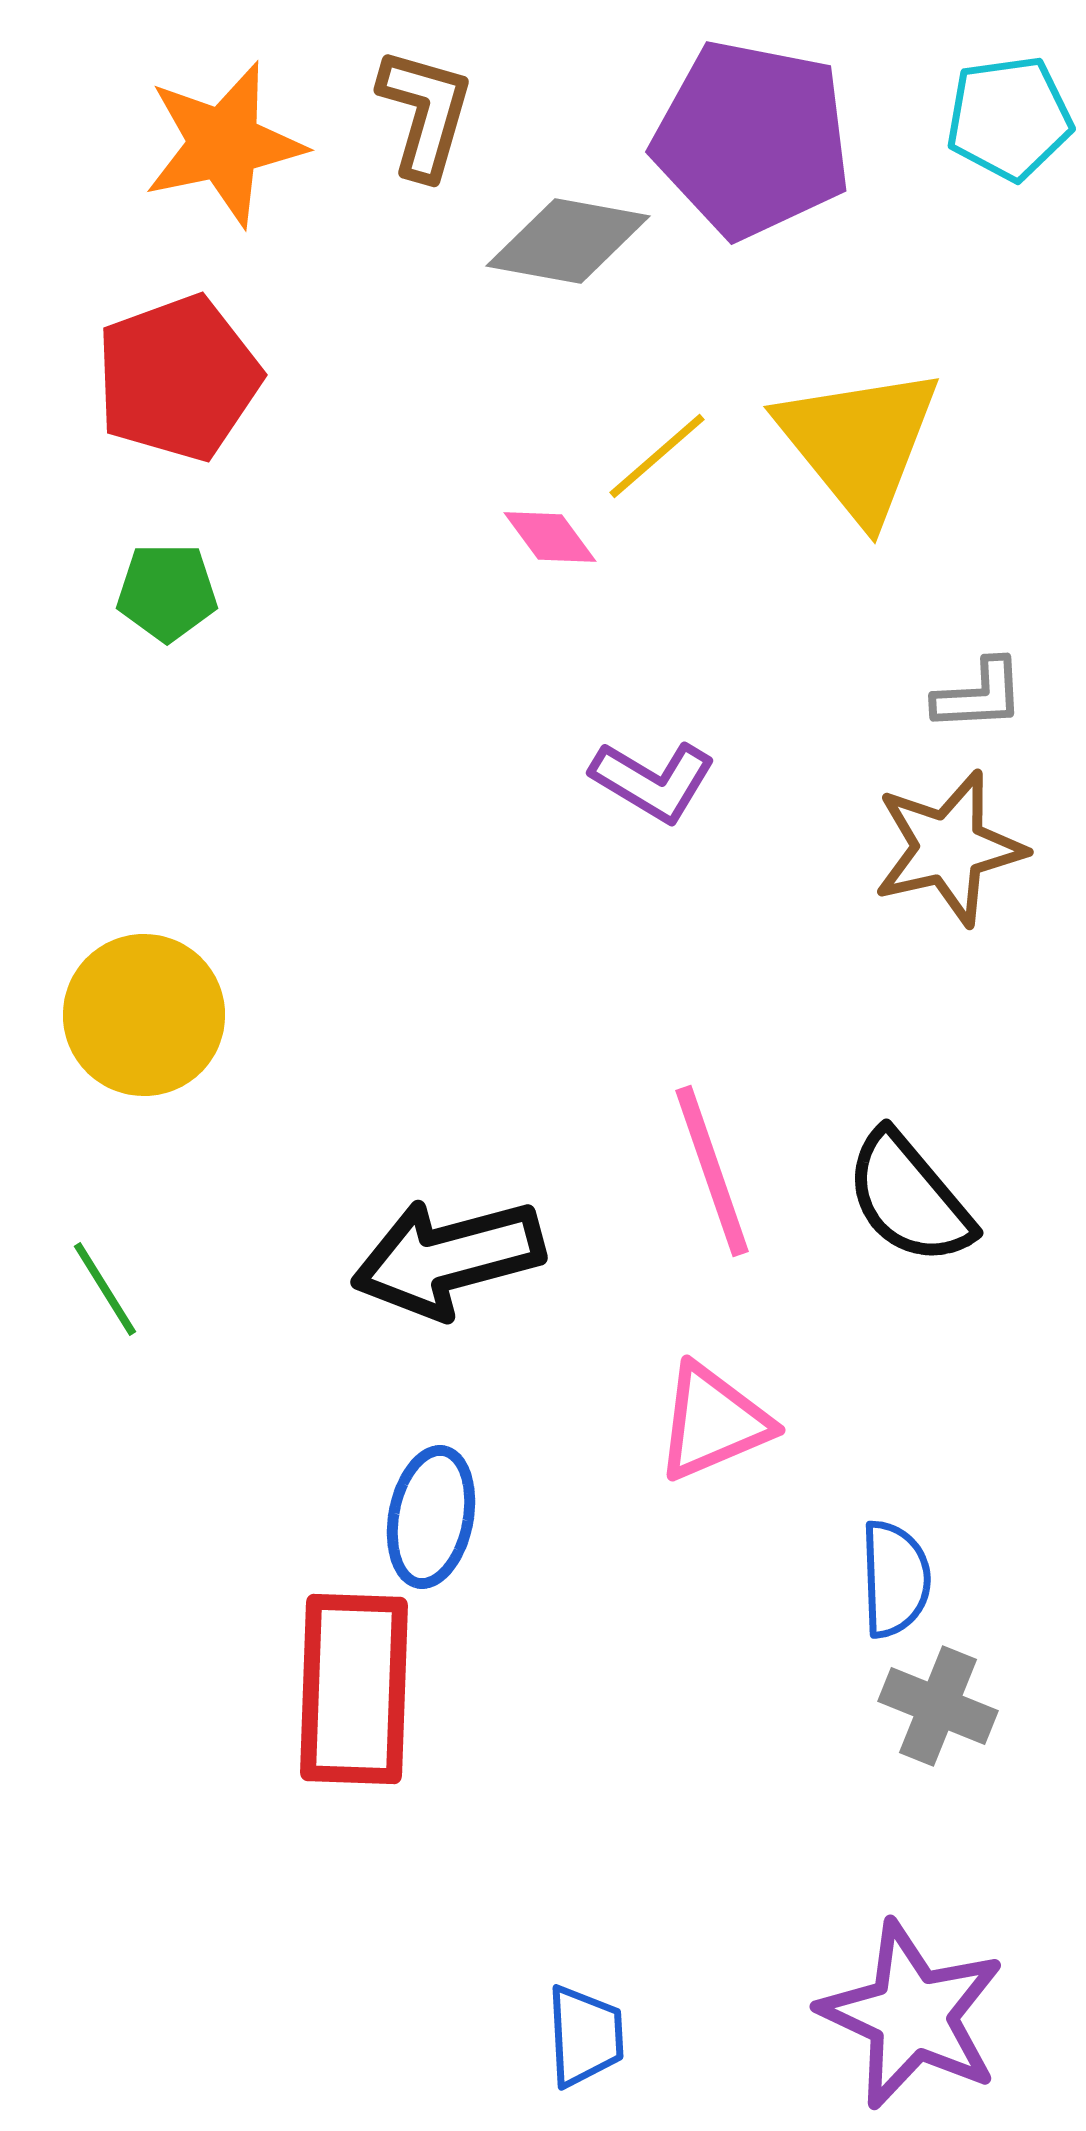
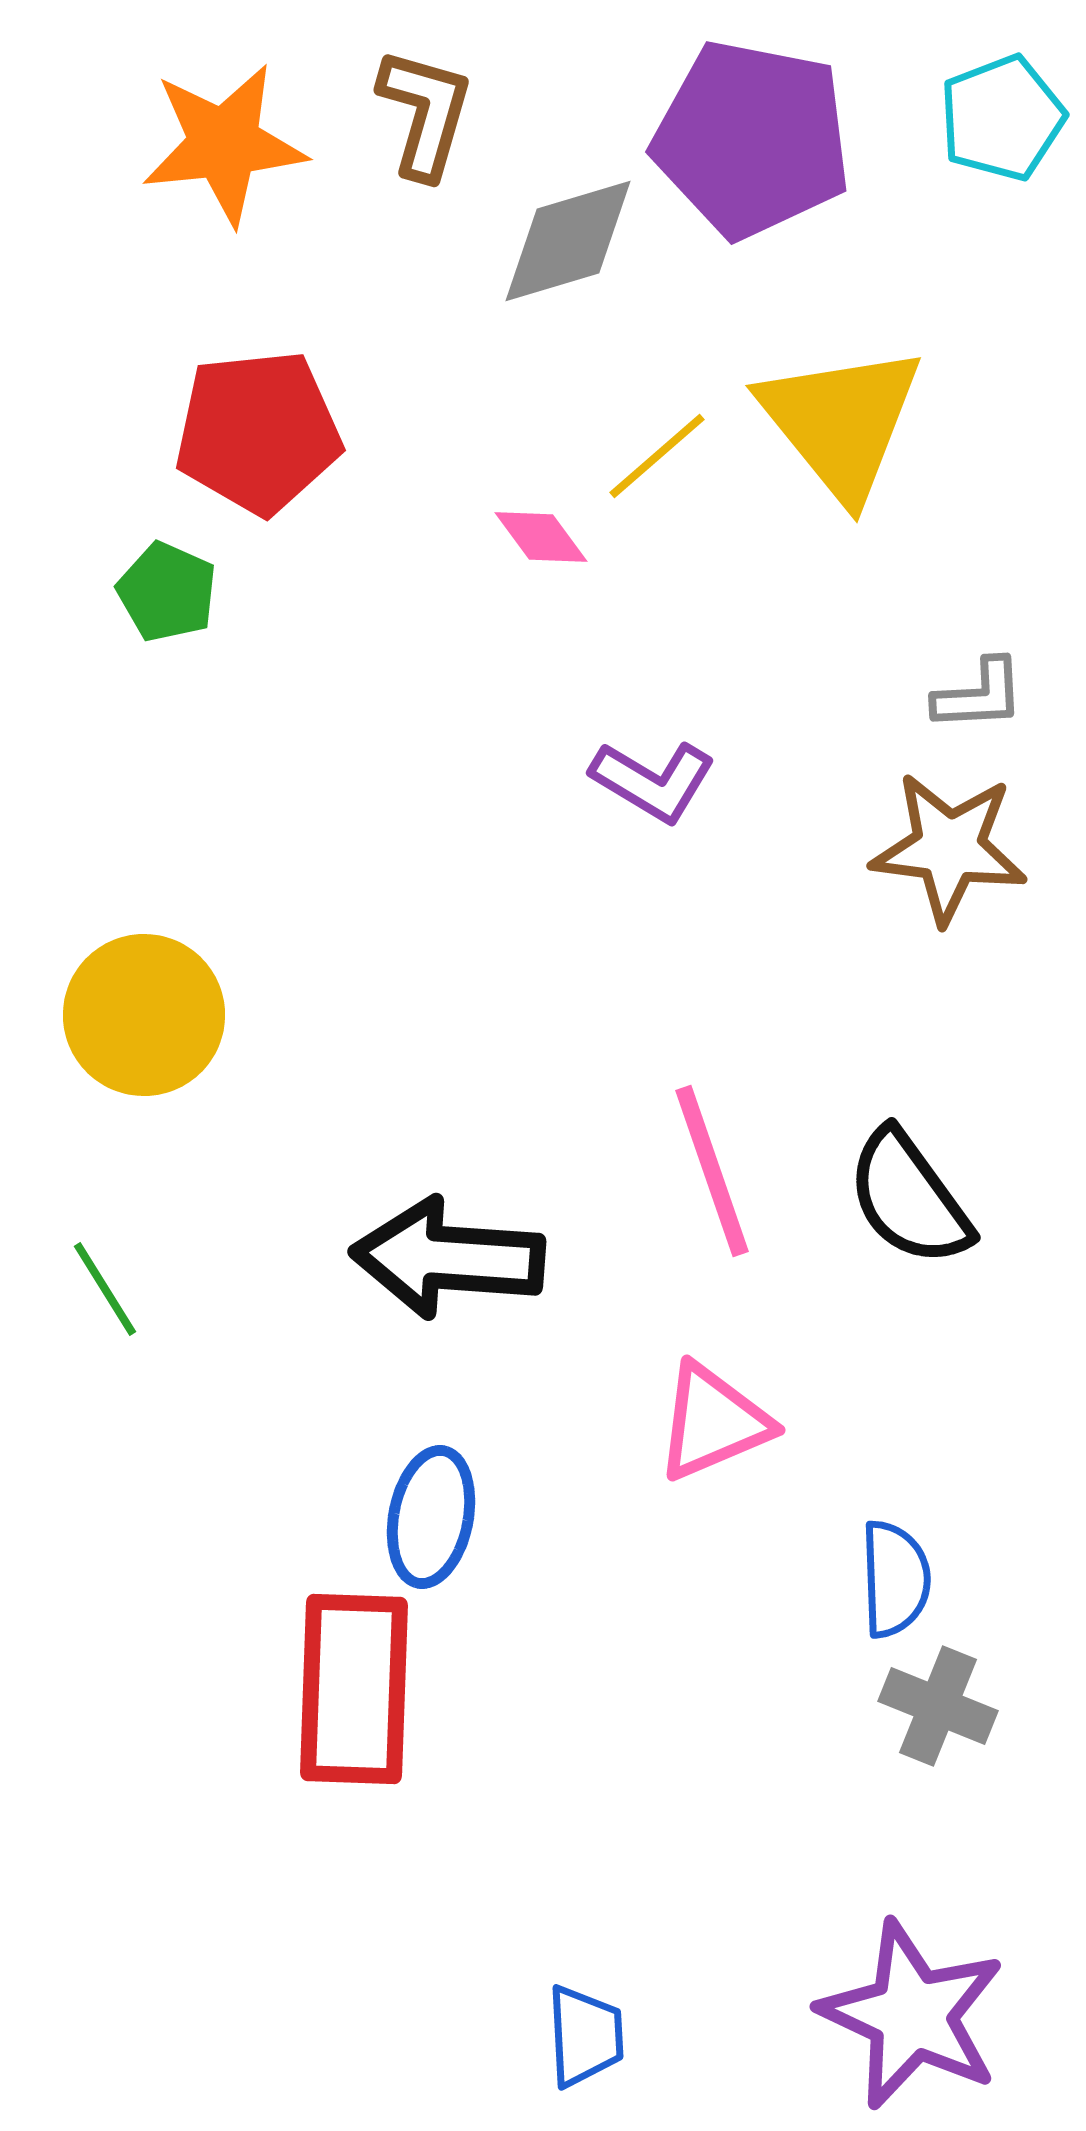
cyan pentagon: moved 7 px left; rotated 13 degrees counterclockwise
orange star: rotated 6 degrees clockwise
gray diamond: rotated 27 degrees counterclockwise
red pentagon: moved 80 px right, 54 px down; rotated 14 degrees clockwise
yellow triangle: moved 18 px left, 21 px up
pink diamond: moved 9 px left
green pentagon: rotated 24 degrees clockwise
brown star: rotated 20 degrees clockwise
black semicircle: rotated 4 degrees clockwise
black arrow: rotated 19 degrees clockwise
